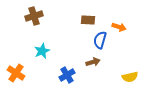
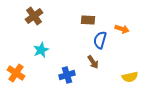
brown cross: rotated 18 degrees counterclockwise
orange arrow: moved 3 px right, 2 px down
cyan star: moved 1 px left, 1 px up
brown arrow: rotated 72 degrees clockwise
blue cross: rotated 14 degrees clockwise
